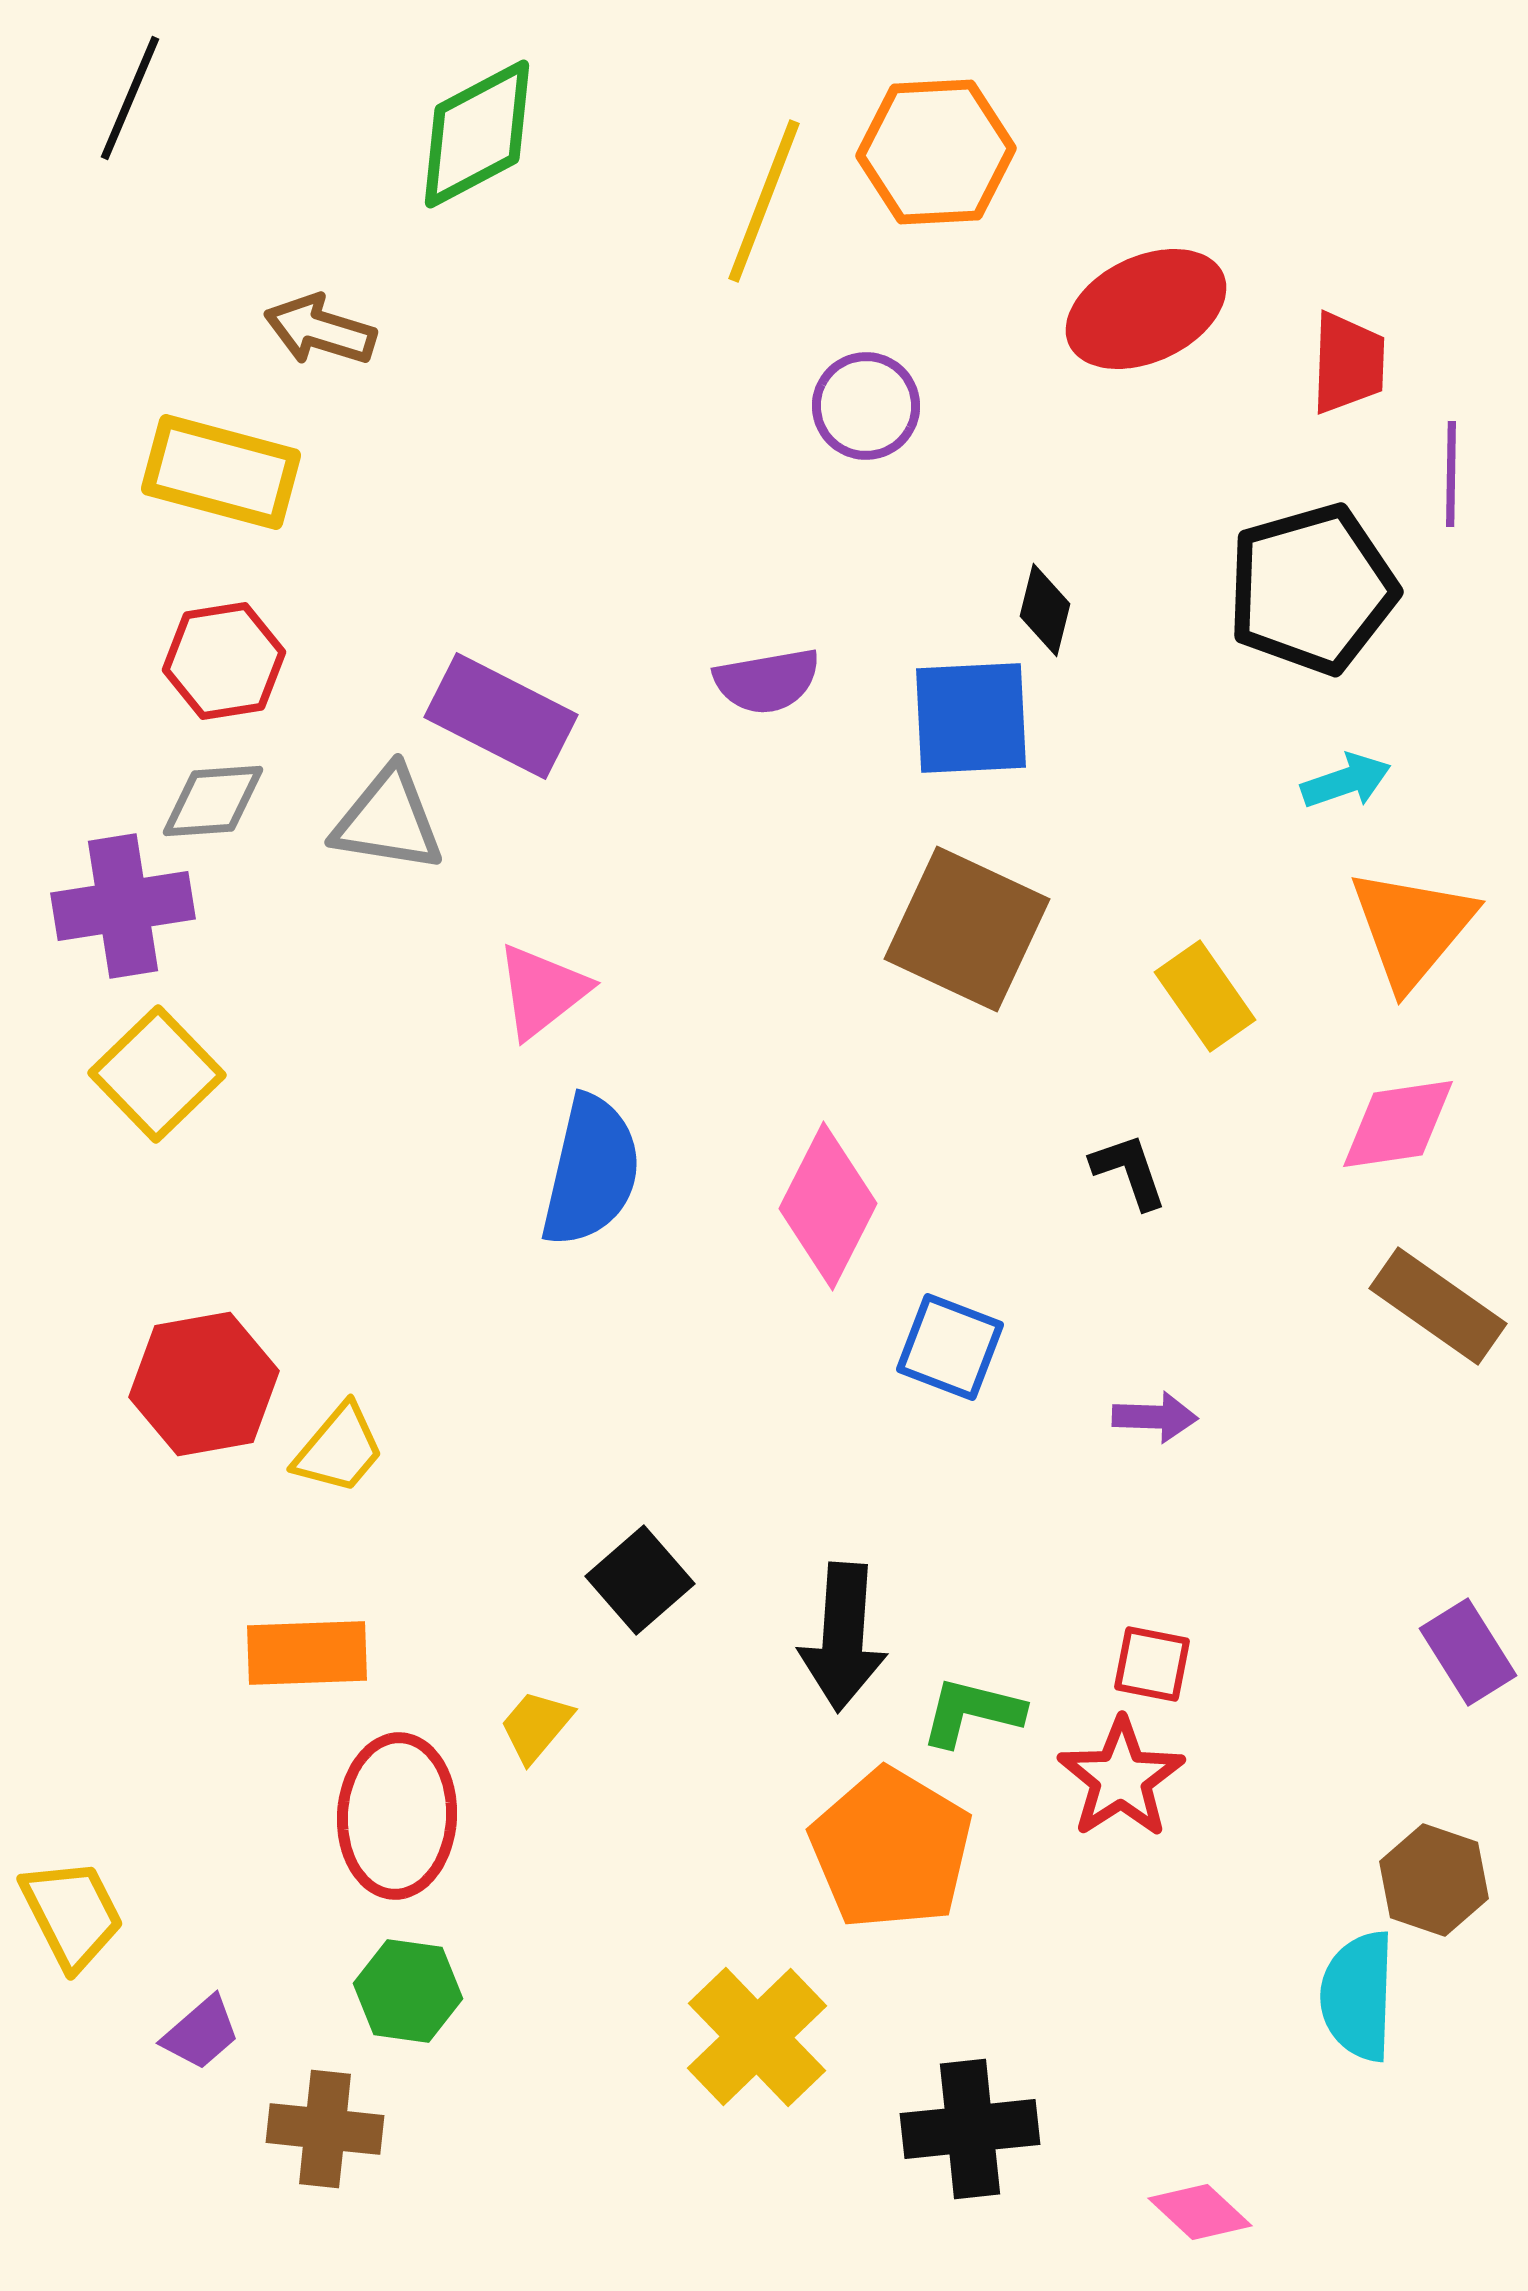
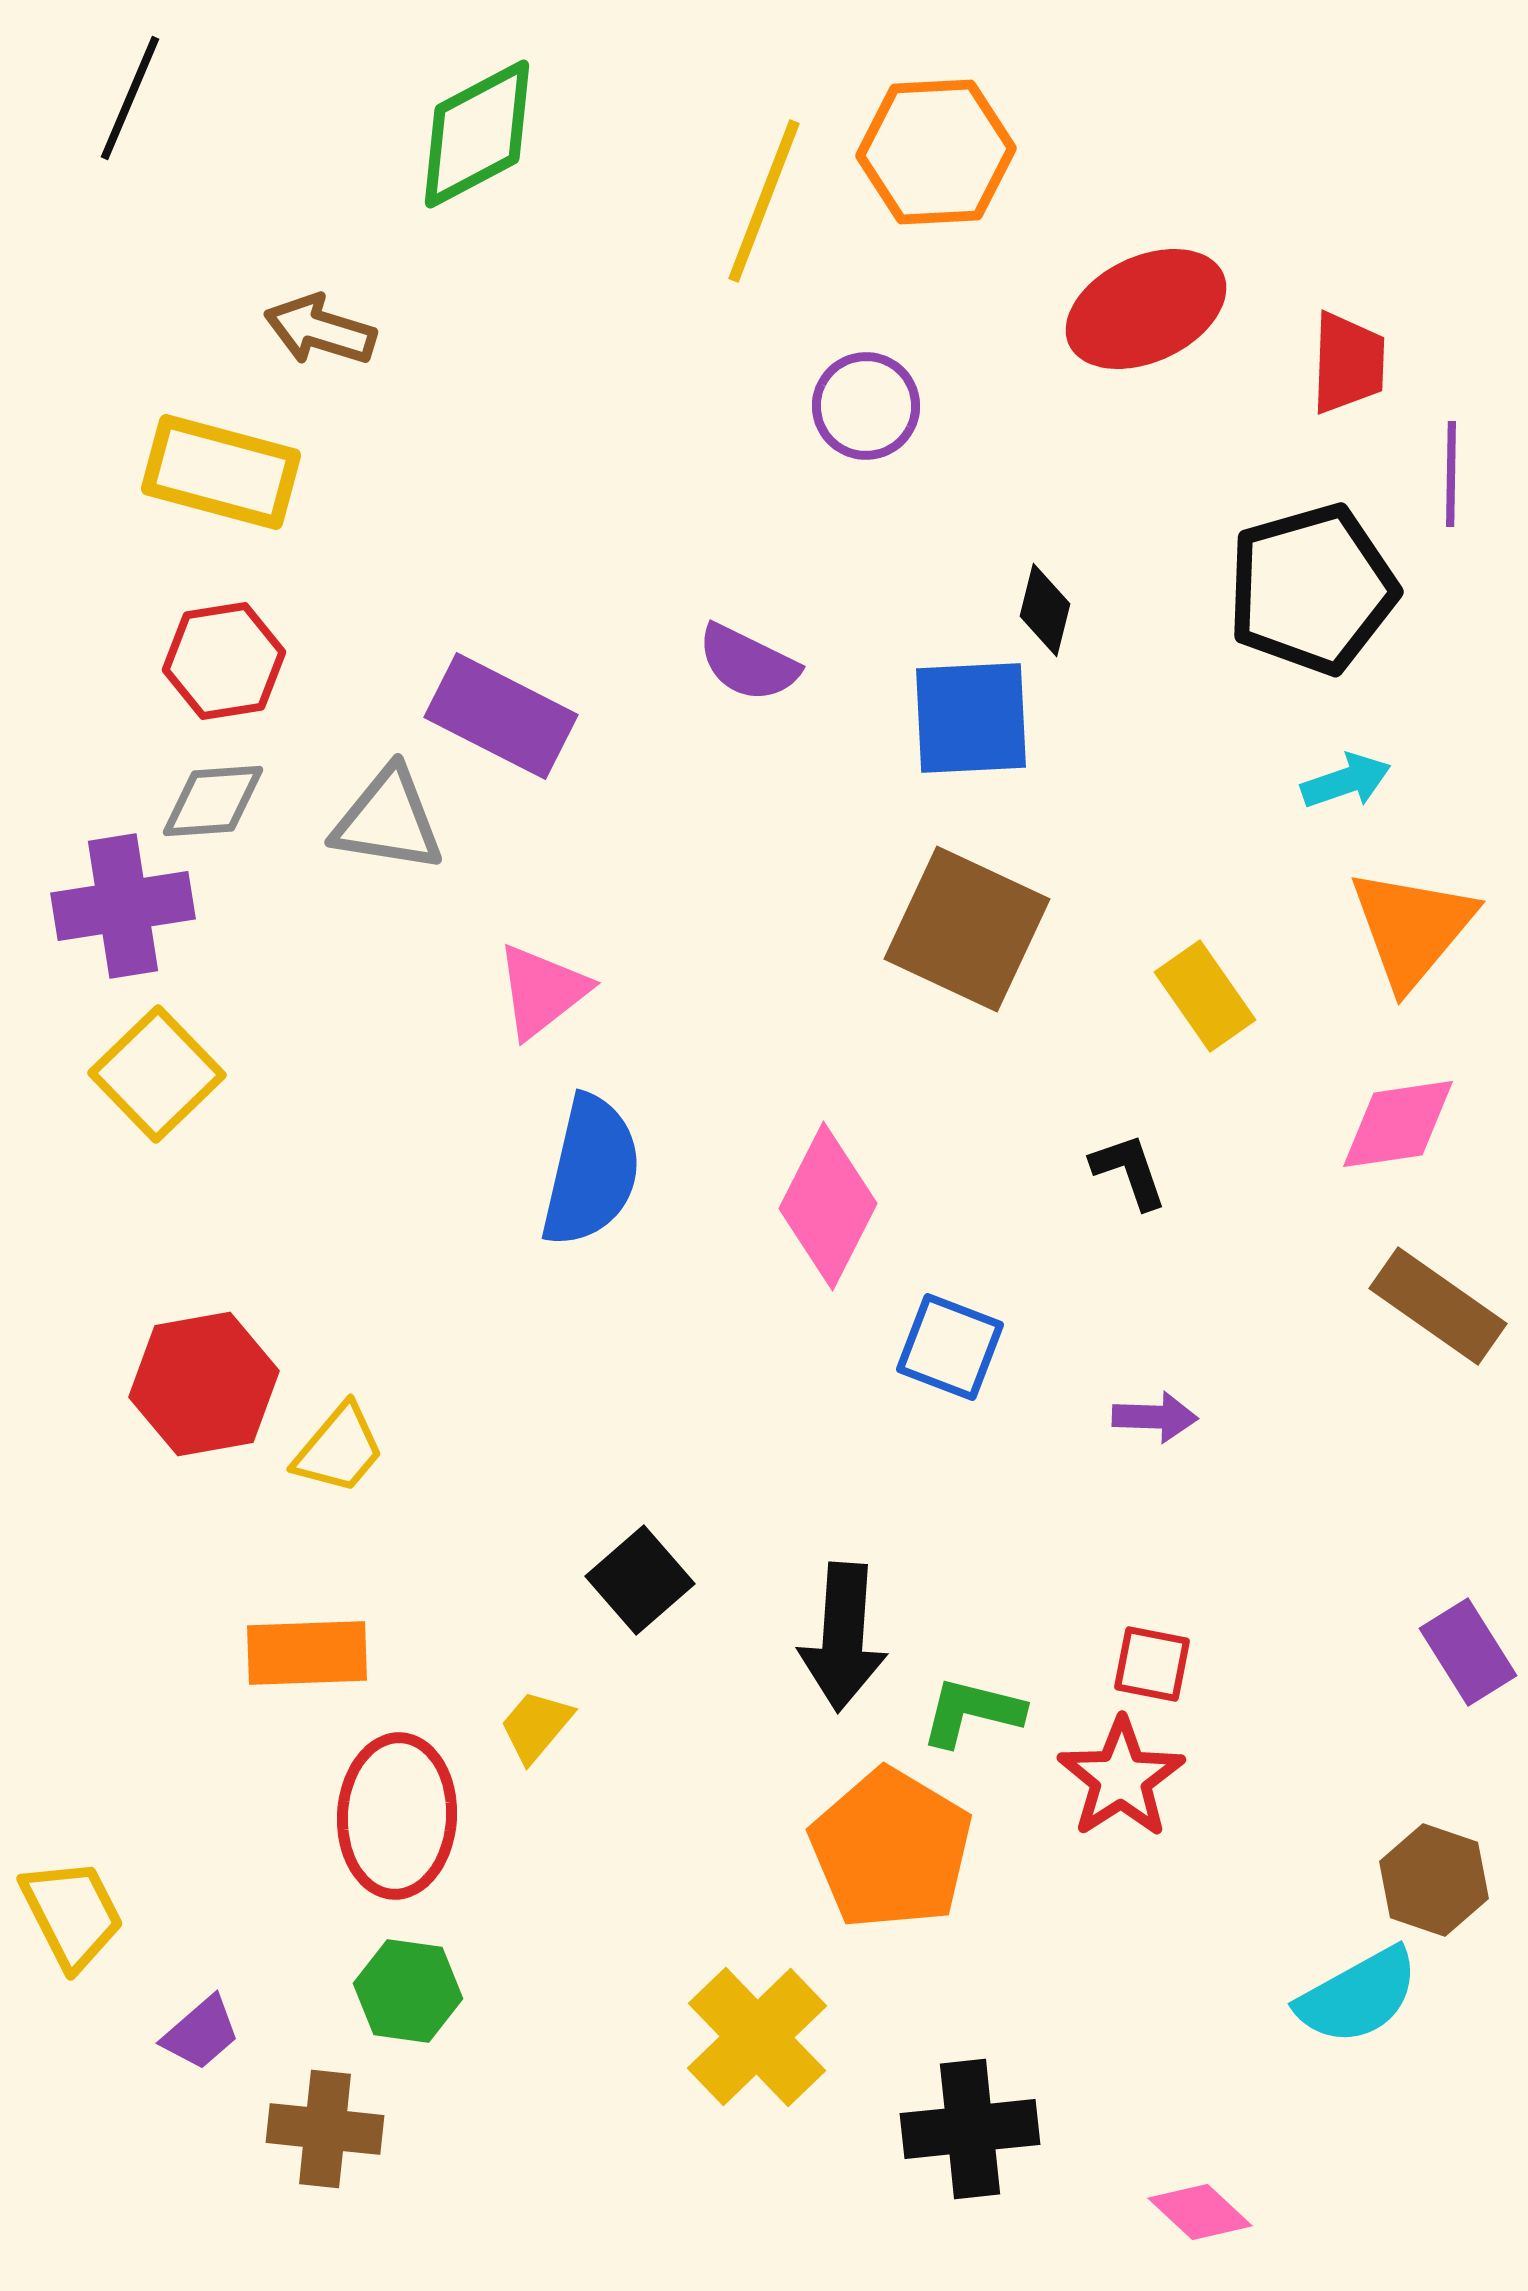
purple semicircle at (767, 681): moved 19 px left, 18 px up; rotated 36 degrees clockwise
cyan semicircle at (1358, 1996): rotated 121 degrees counterclockwise
